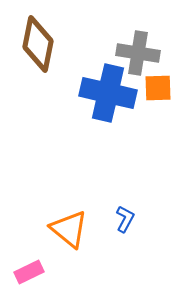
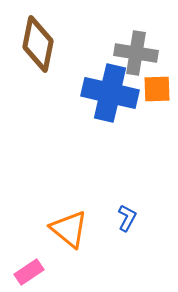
gray cross: moved 2 px left
orange square: moved 1 px left, 1 px down
blue cross: moved 2 px right
blue L-shape: moved 2 px right, 1 px up
pink rectangle: rotated 8 degrees counterclockwise
